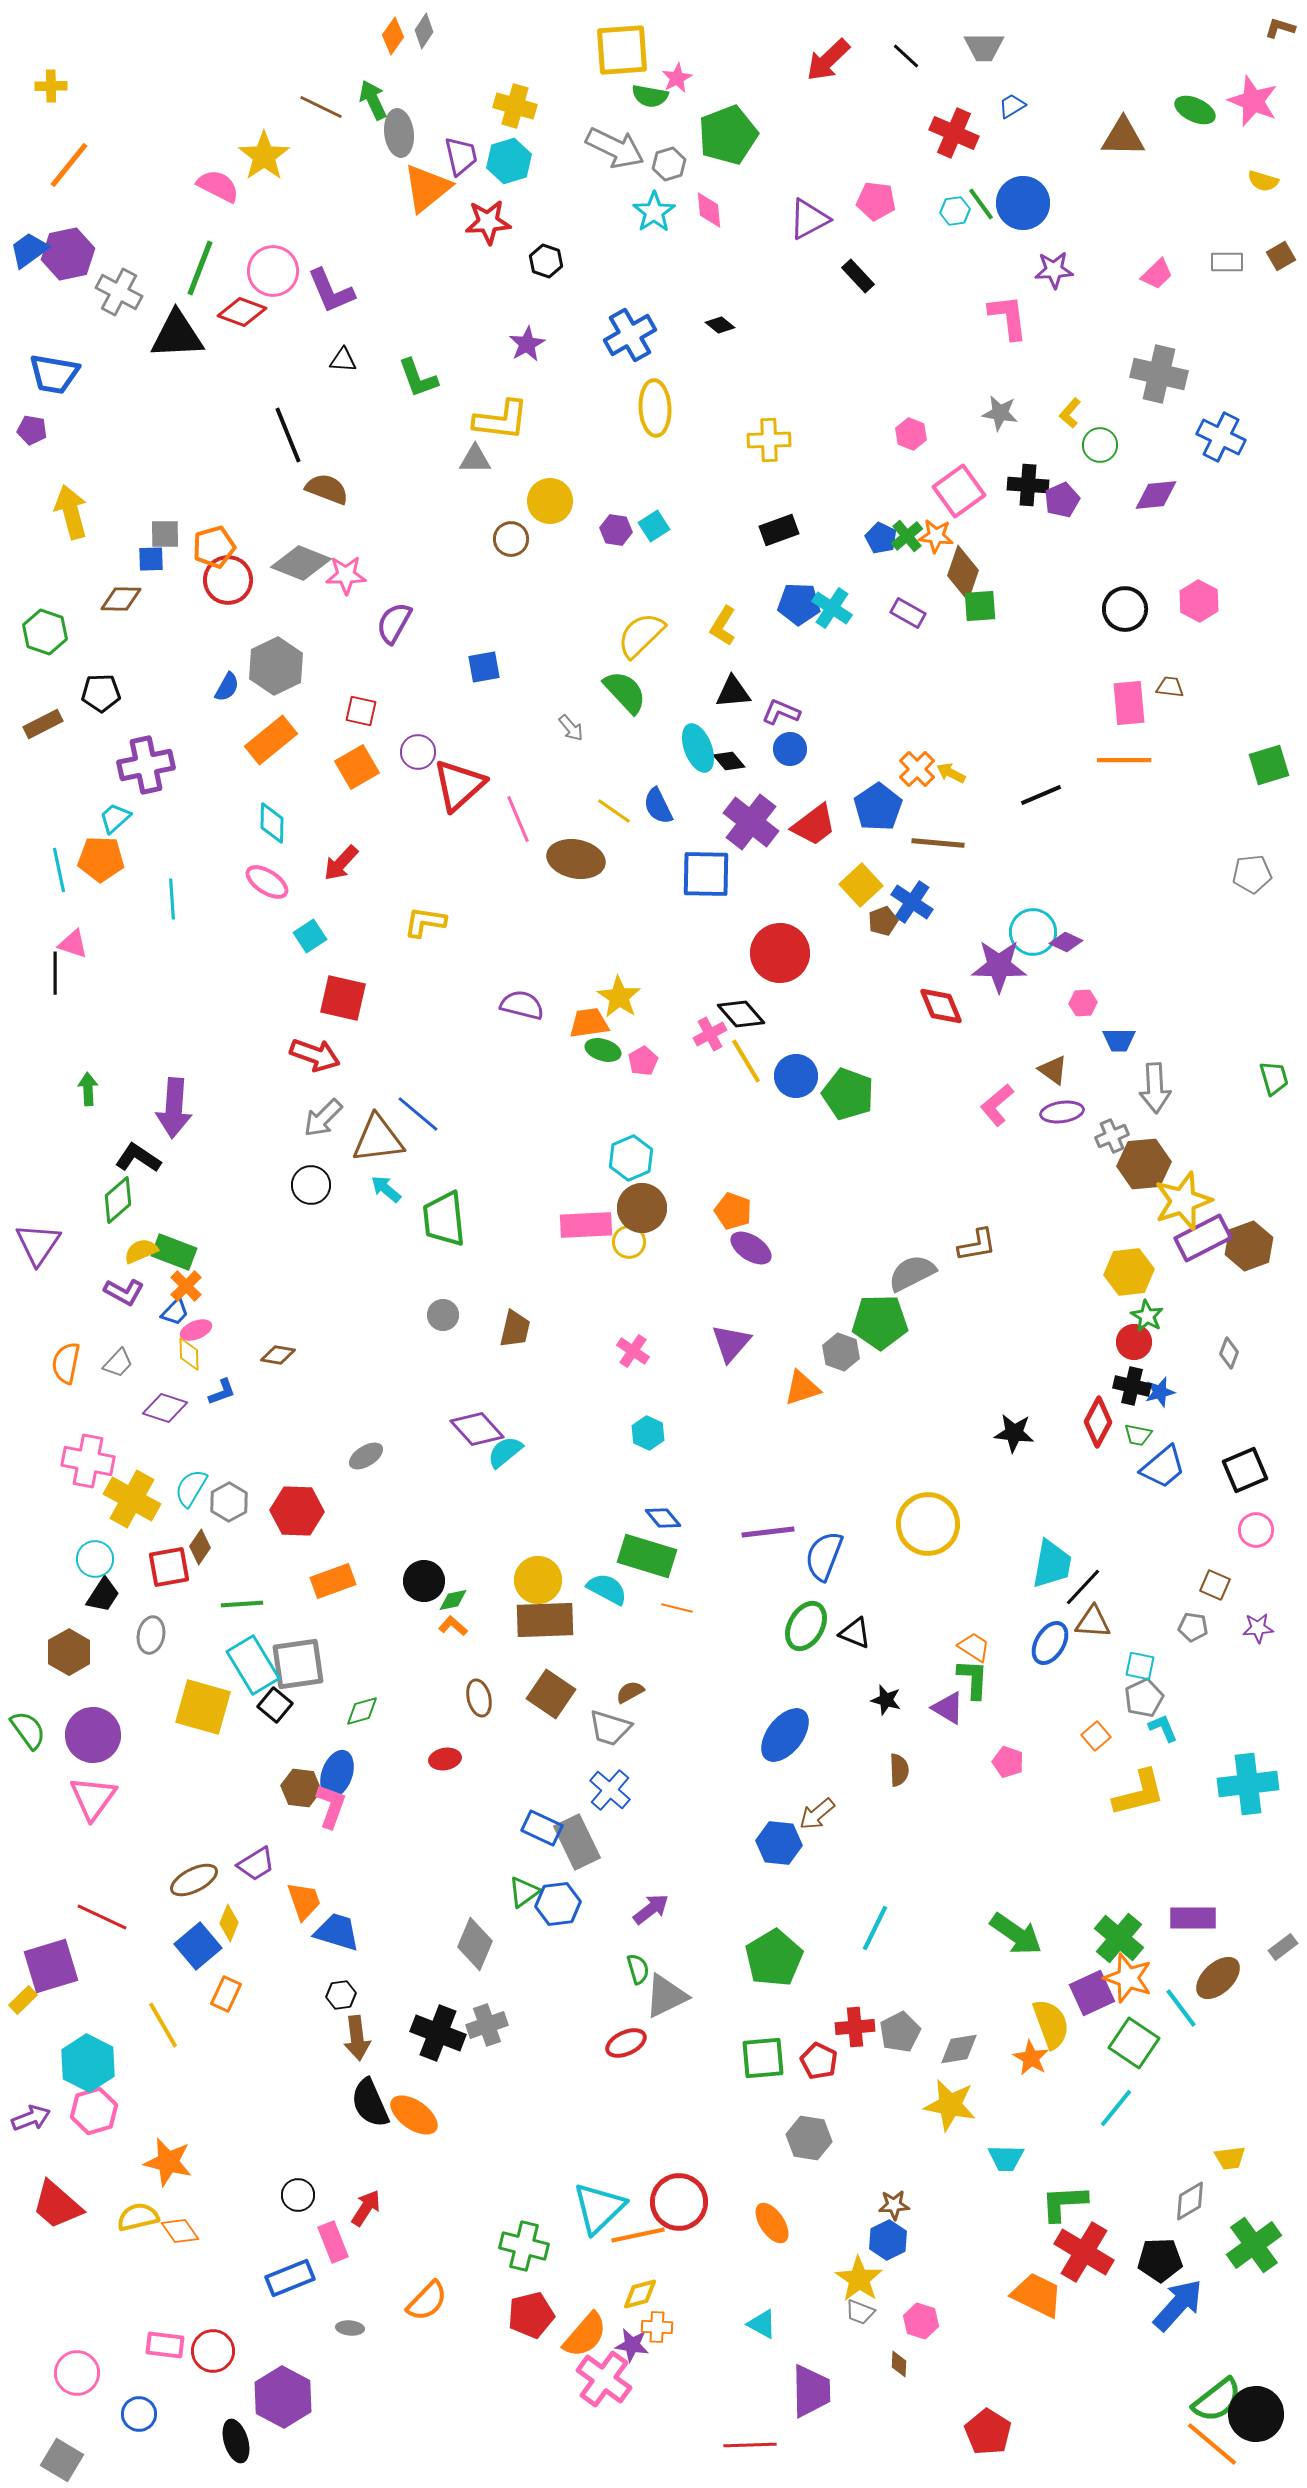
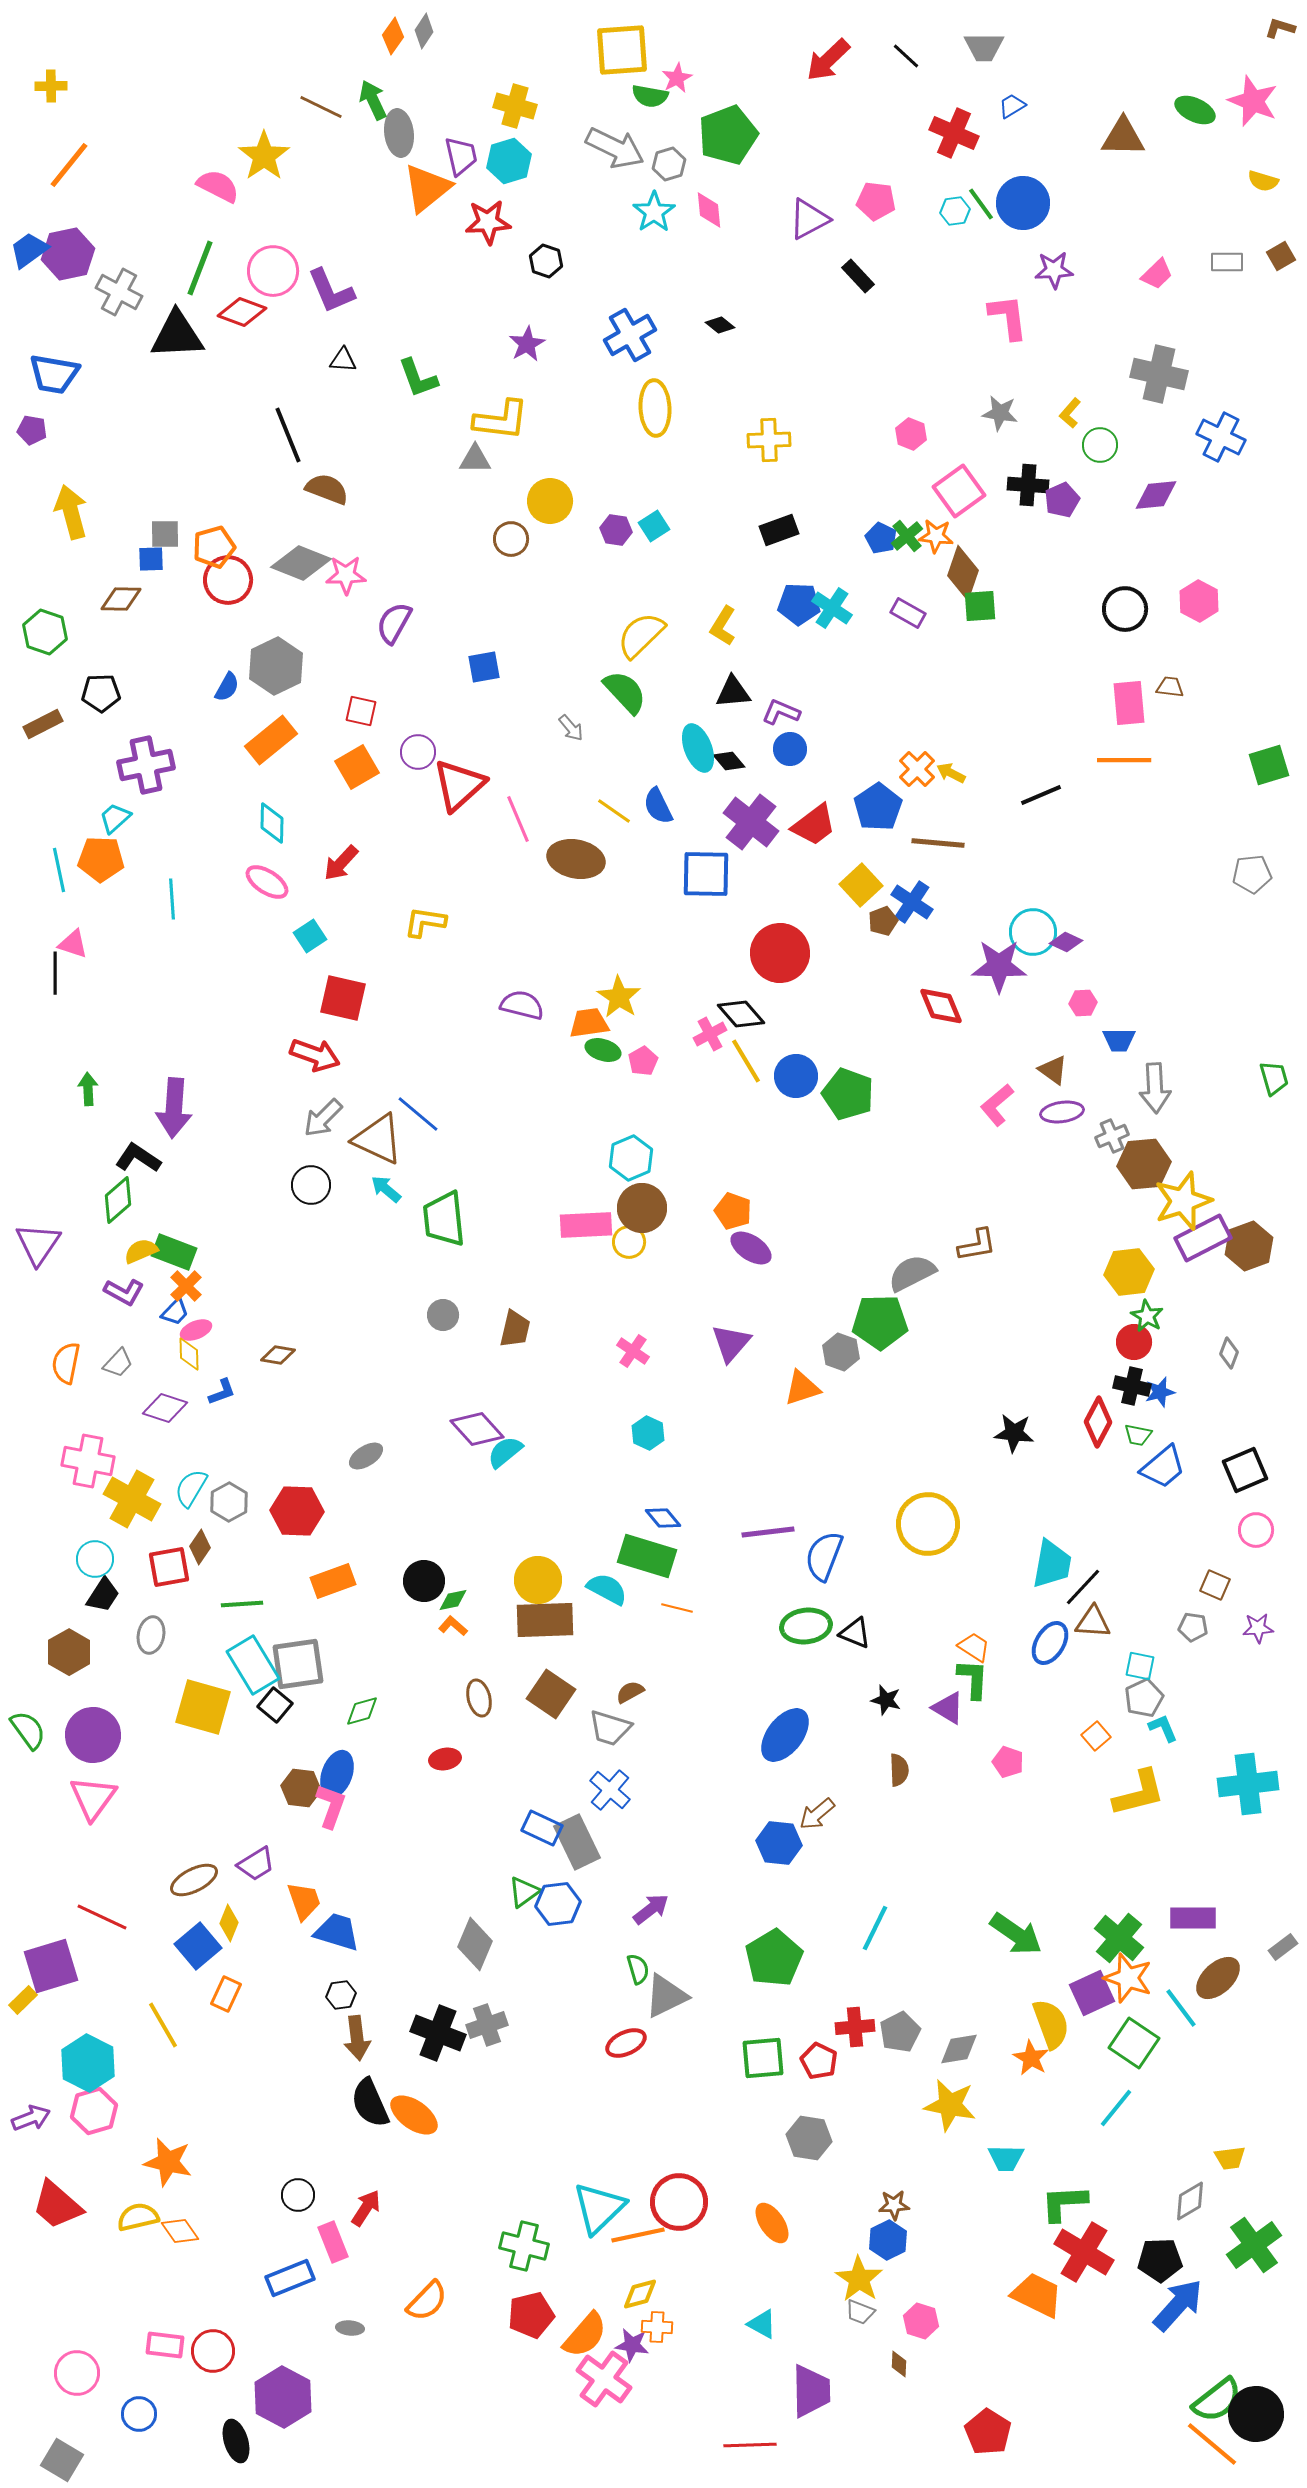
brown triangle at (378, 1139): rotated 32 degrees clockwise
green ellipse at (806, 1626): rotated 54 degrees clockwise
